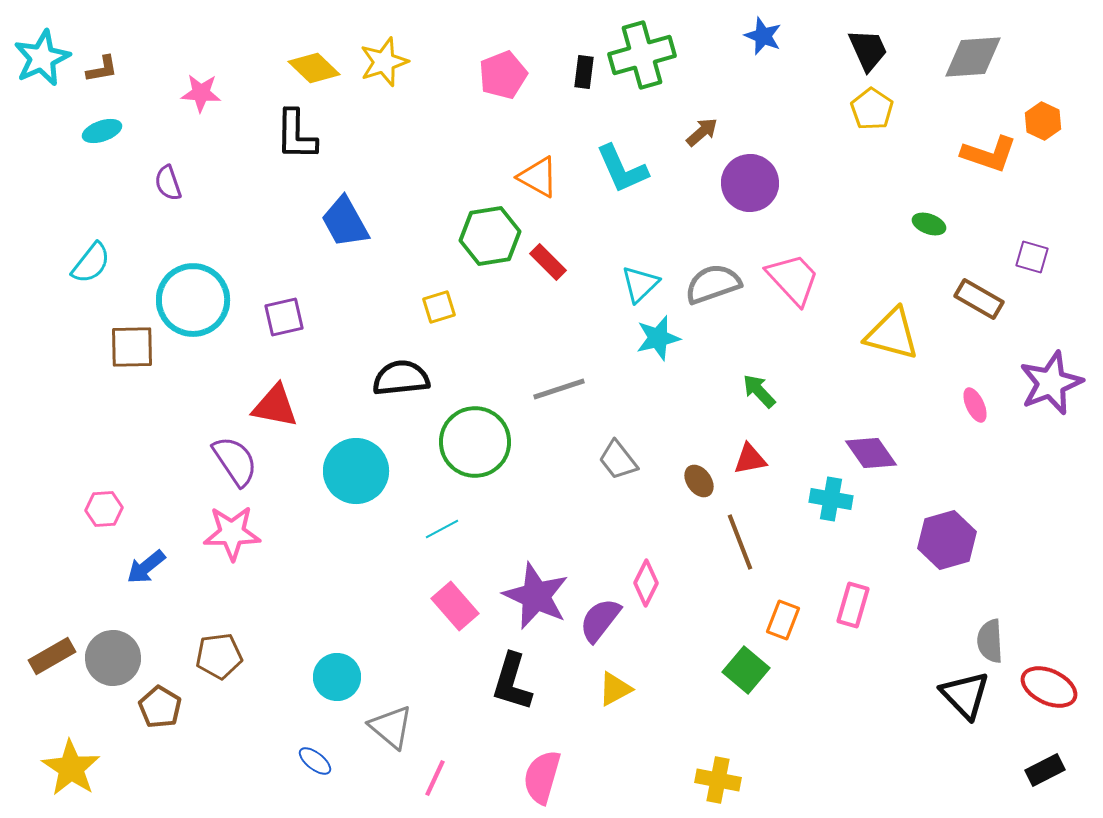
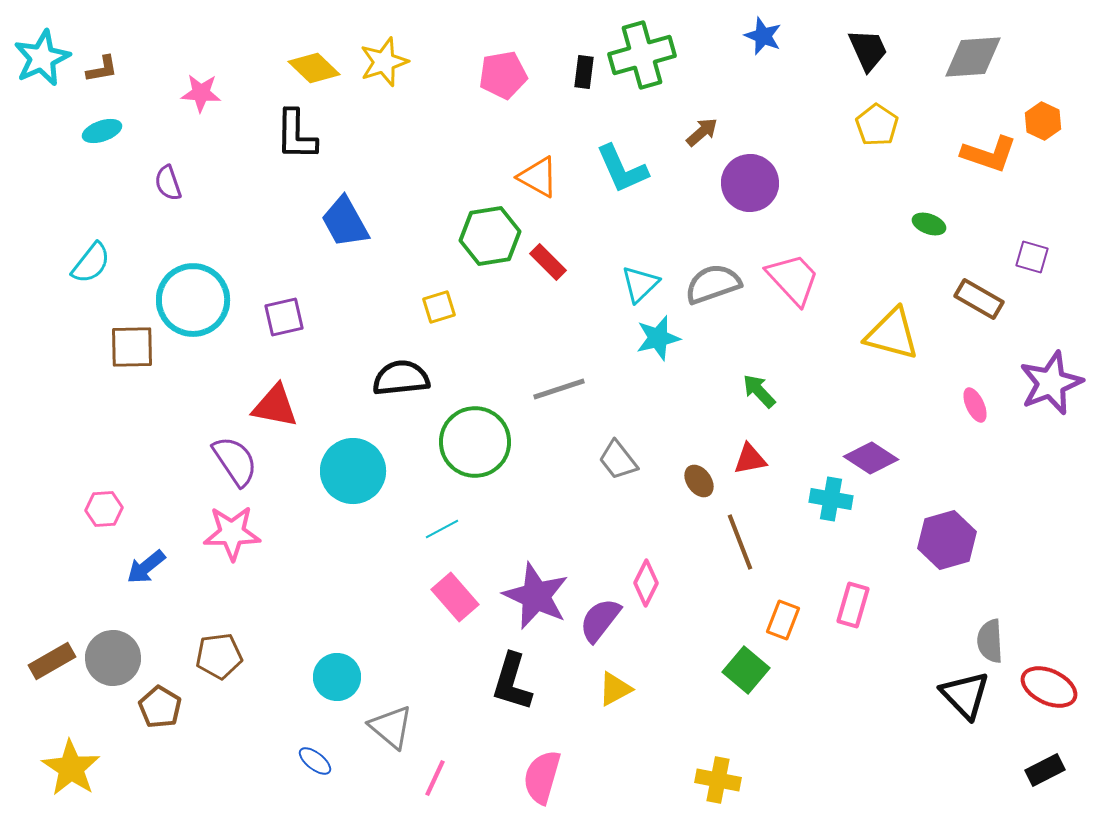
pink pentagon at (503, 75): rotated 12 degrees clockwise
yellow pentagon at (872, 109): moved 5 px right, 16 px down
purple diamond at (871, 453): moved 5 px down; rotated 22 degrees counterclockwise
cyan circle at (356, 471): moved 3 px left
pink rectangle at (455, 606): moved 9 px up
brown rectangle at (52, 656): moved 5 px down
